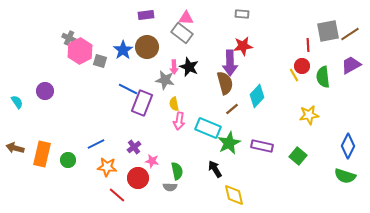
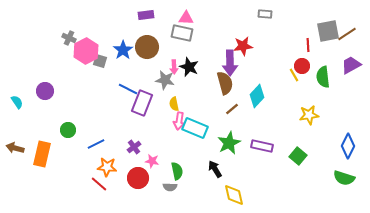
gray rectangle at (242, 14): moved 23 px right
gray rectangle at (182, 33): rotated 25 degrees counterclockwise
brown line at (350, 34): moved 3 px left
pink hexagon at (80, 51): moved 6 px right
cyan rectangle at (208, 128): moved 13 px left
green circle at (68, 160): moved 30 px up
green semicircle at (345, 176): moved 1 px left, 2 px down
red line at (117, 195): moved 18 px left, 11 px up
